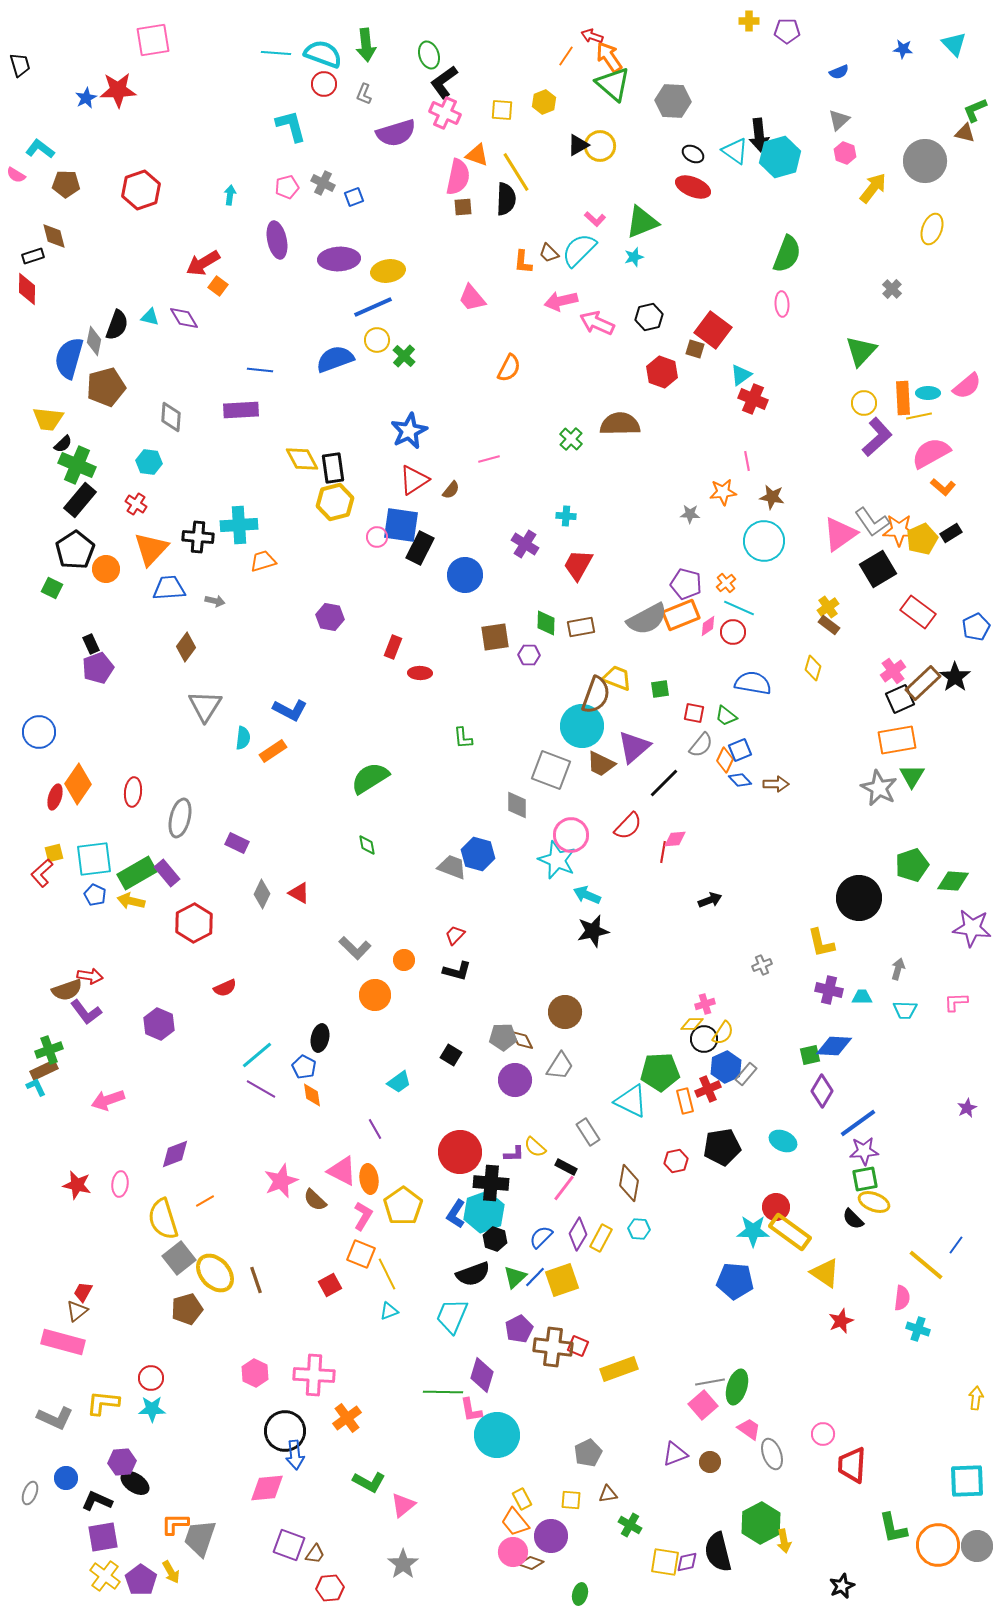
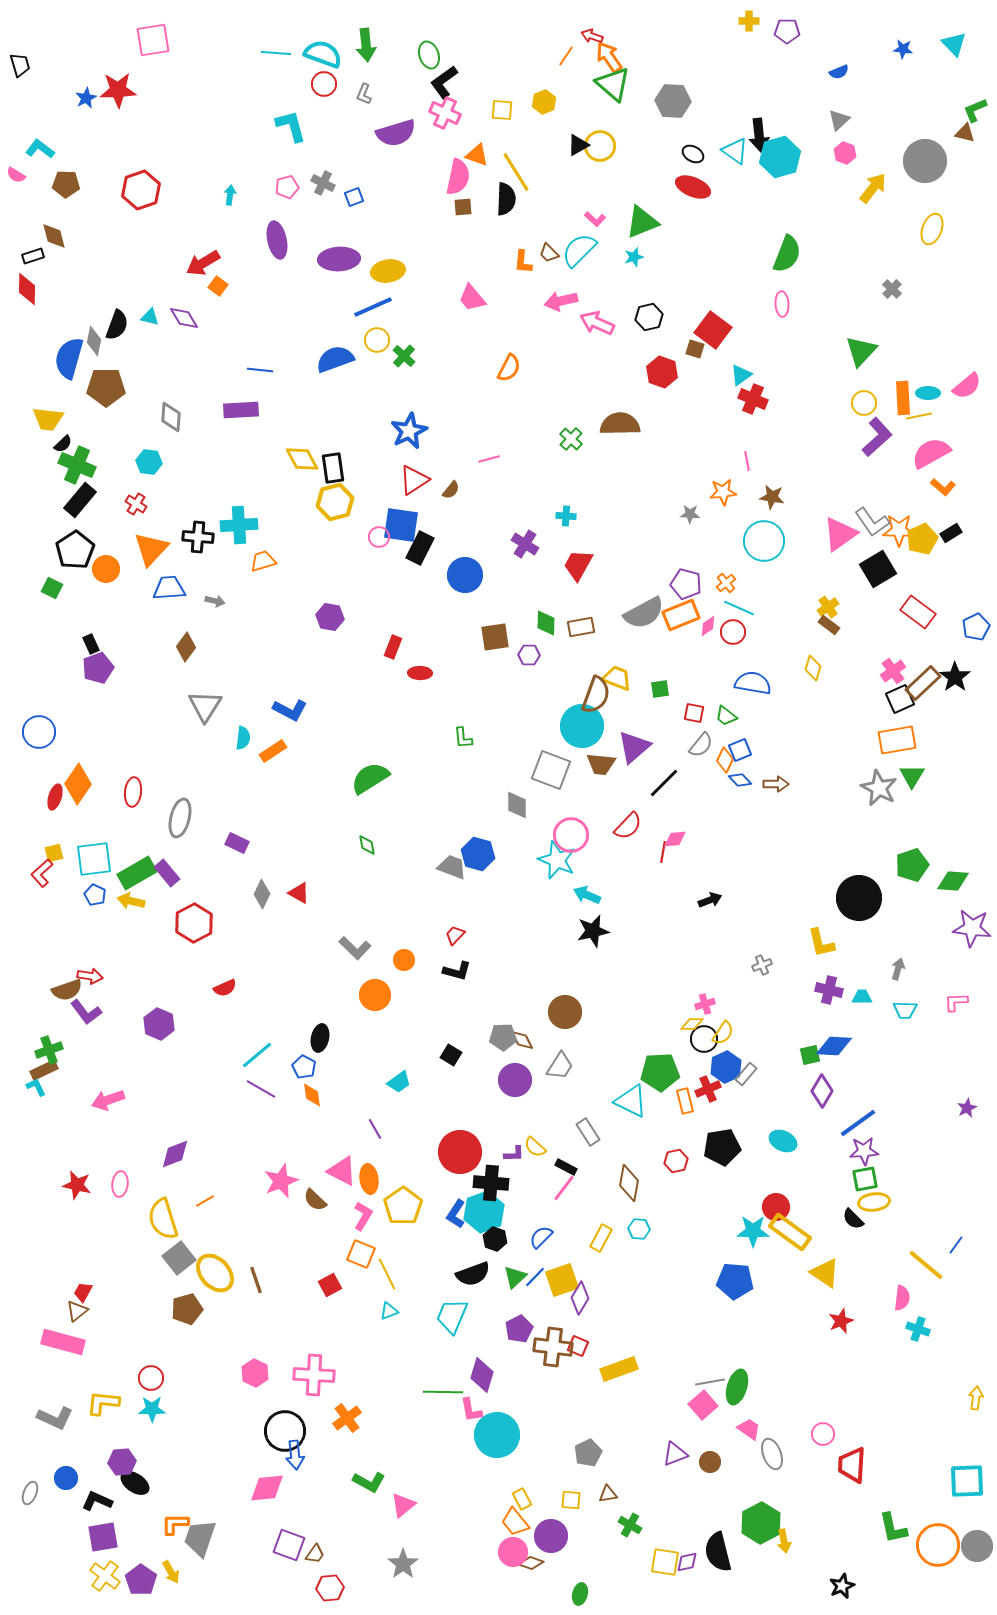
brown pentagon at (106, 387): rotated 15 degrees clockwise
pink circle at (377, 537): moved 2 px right
gray semicircle at (647, 619): moved 3 px left, 6 px up
brown trapezoid at (601, 764): rotated 20 degrees counterclockwise
yellow ellipse at (874, 1202): rotated 28 degrees counterclockwise
purple diamond at (578, 1234): moved 2 px right, 64 px down
